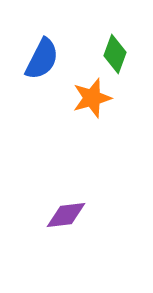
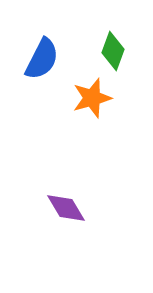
green diamond: moved 2 px left, 3 px up
purple diamond: moved 7 px up; rotated 66 degrees clockwise
